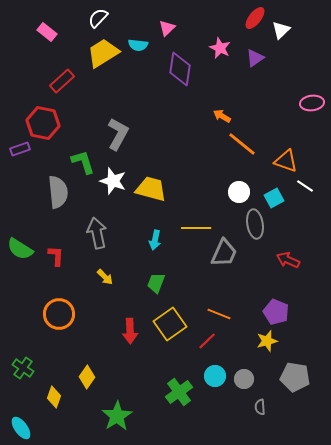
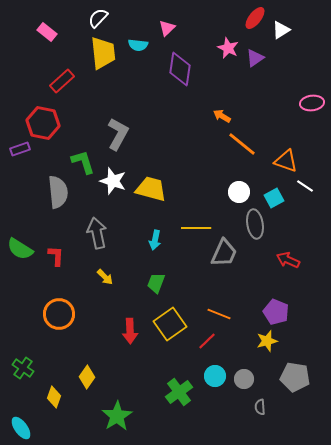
white triangle at (281, 30): rotated 12 degrees clockwise
pink star at (220, 48): moved 8 px right
yellow trapezoid at (103, 53): rotated 116 degrees clockwise
